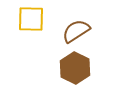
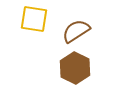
yellow square: moved 3 px right; rotated 8 degrees clockwise
